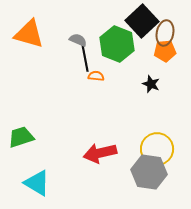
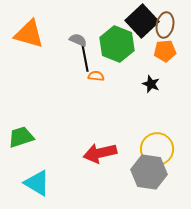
brown ellipse: moved 8 px up
